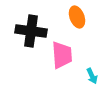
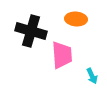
orange ellipse: moved 1 px left, 2 px down; rotated 65 degrees counterclockwise
black cross: rotated 8 degrees clockwise
